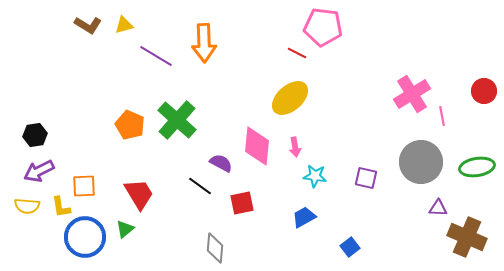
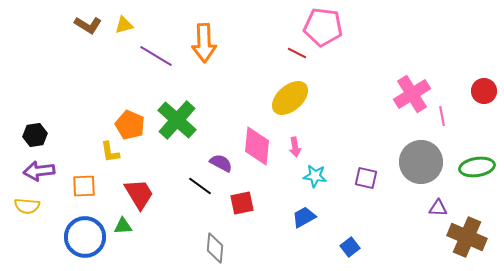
purple arrow: rotated 20 degrees clockwise
yellow L-shape: moved 49 px right, 55 px up
green triangle: moved 2 px left, 3 px up; rotated 36 degrees clockwise
